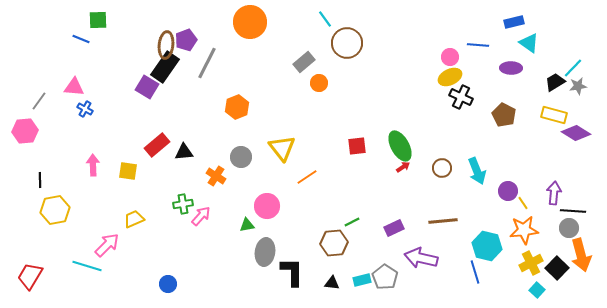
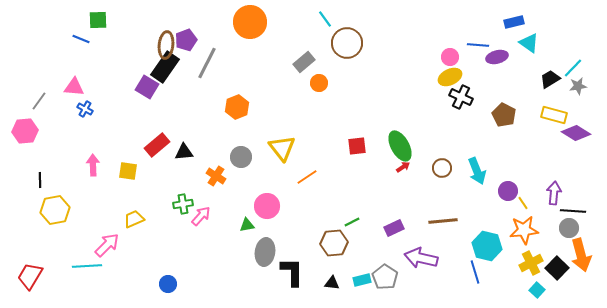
purple ellipse at (511, 68): moved 14 px left, 11 px up; rotated 15 degrees counterclockwise
black trapezoid at (555, 82): moved 5 px left, 3 px up
cyan line at (87, 266): rotated 20 degrees counterclockwise
